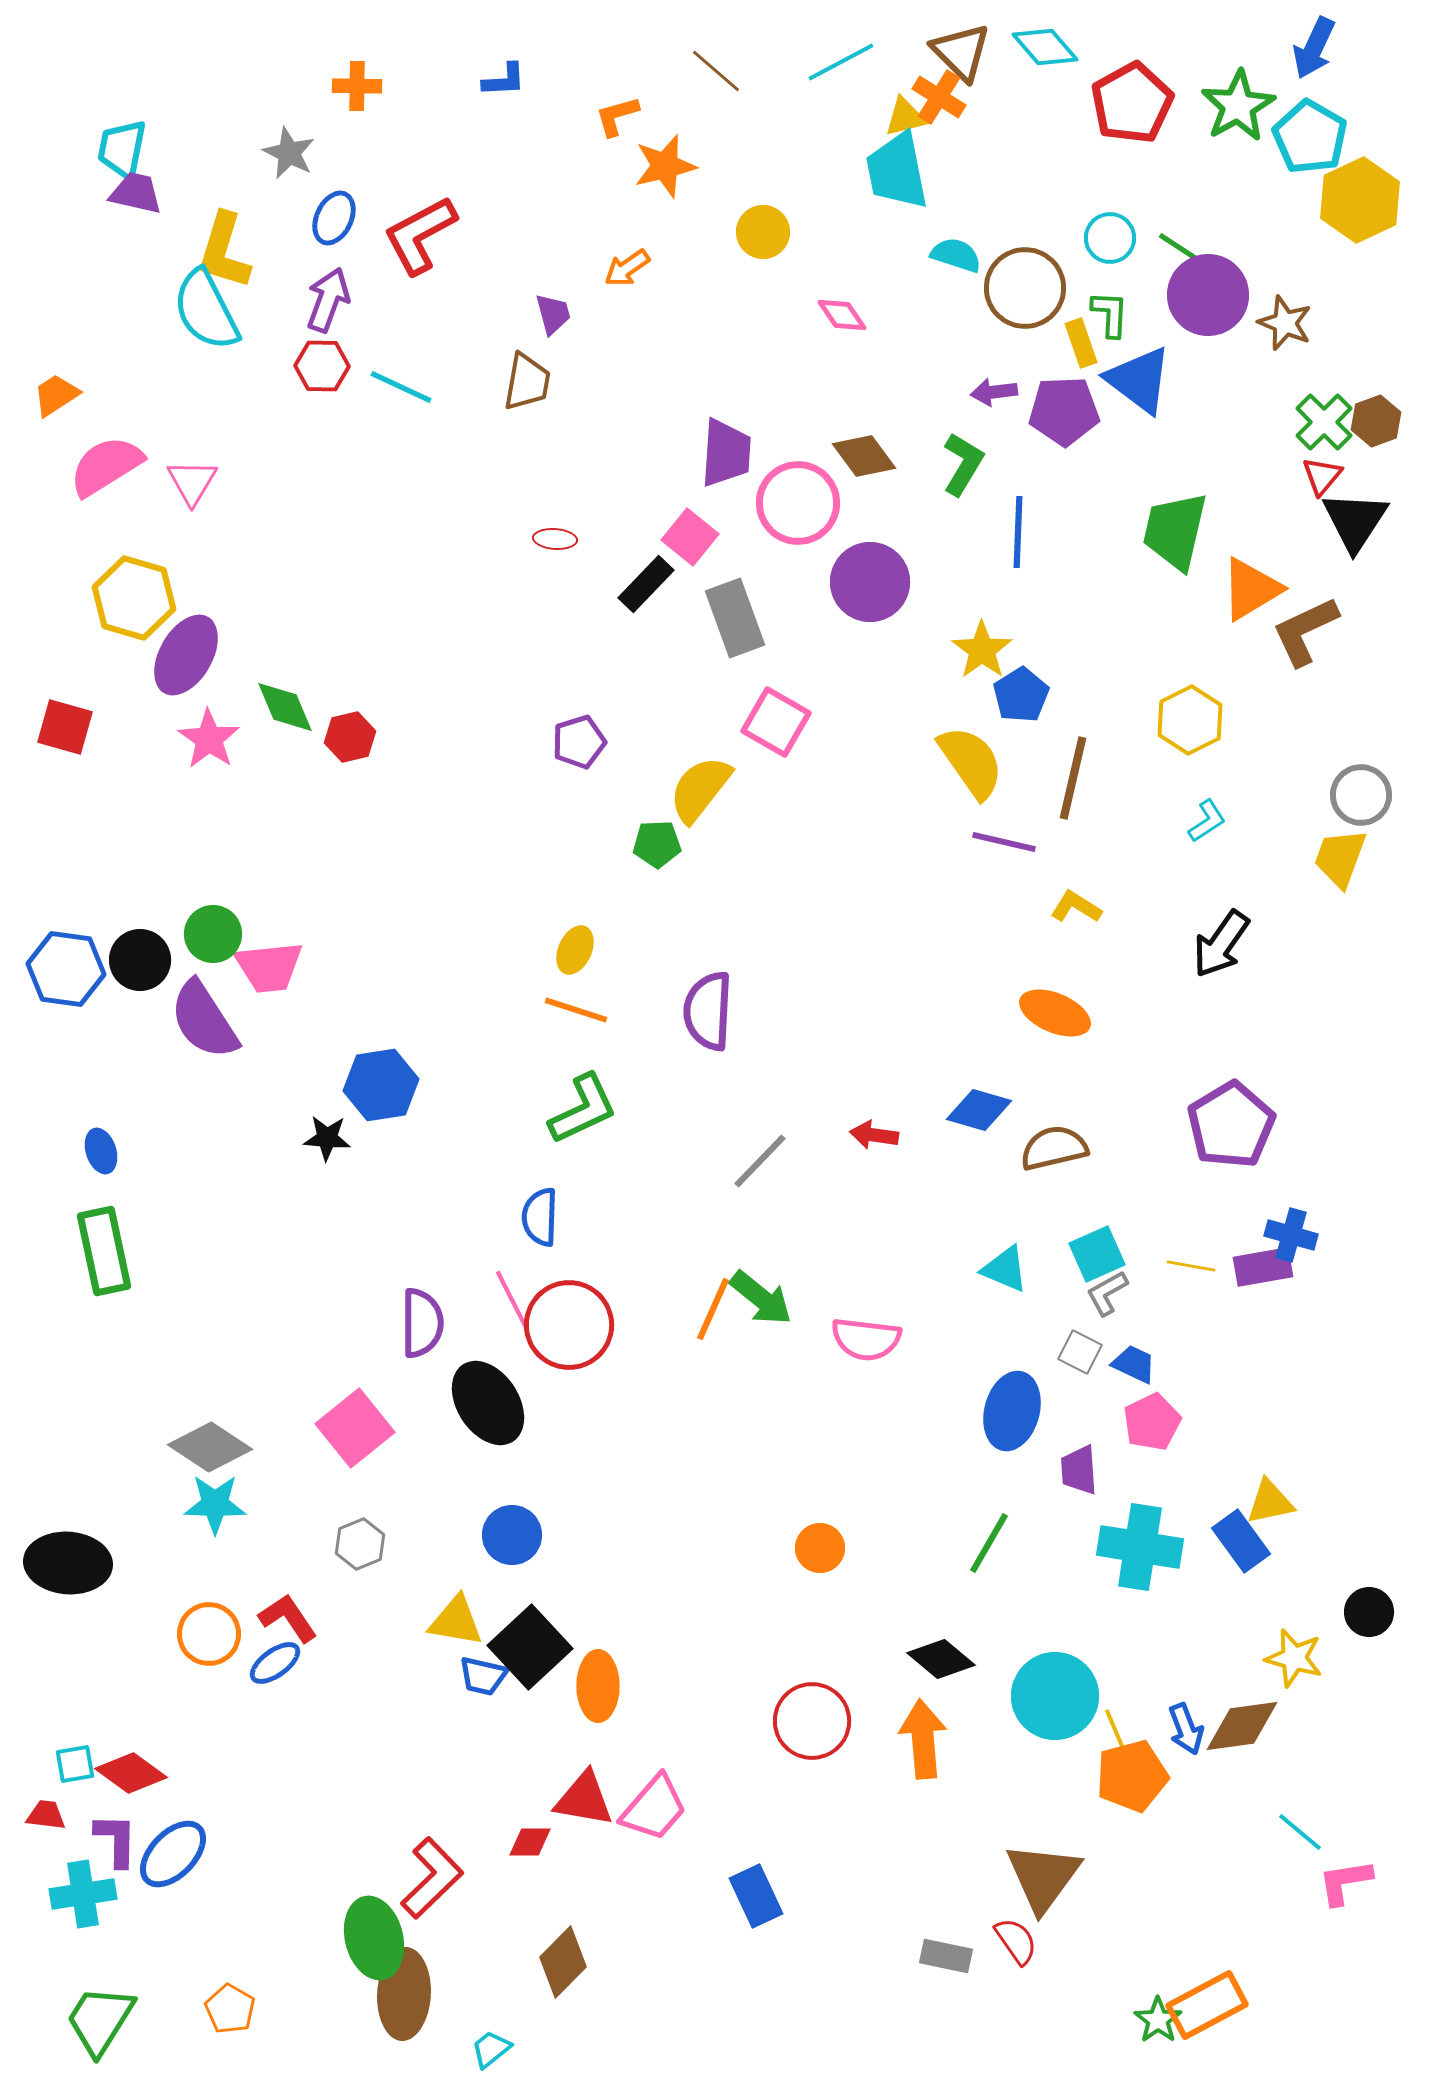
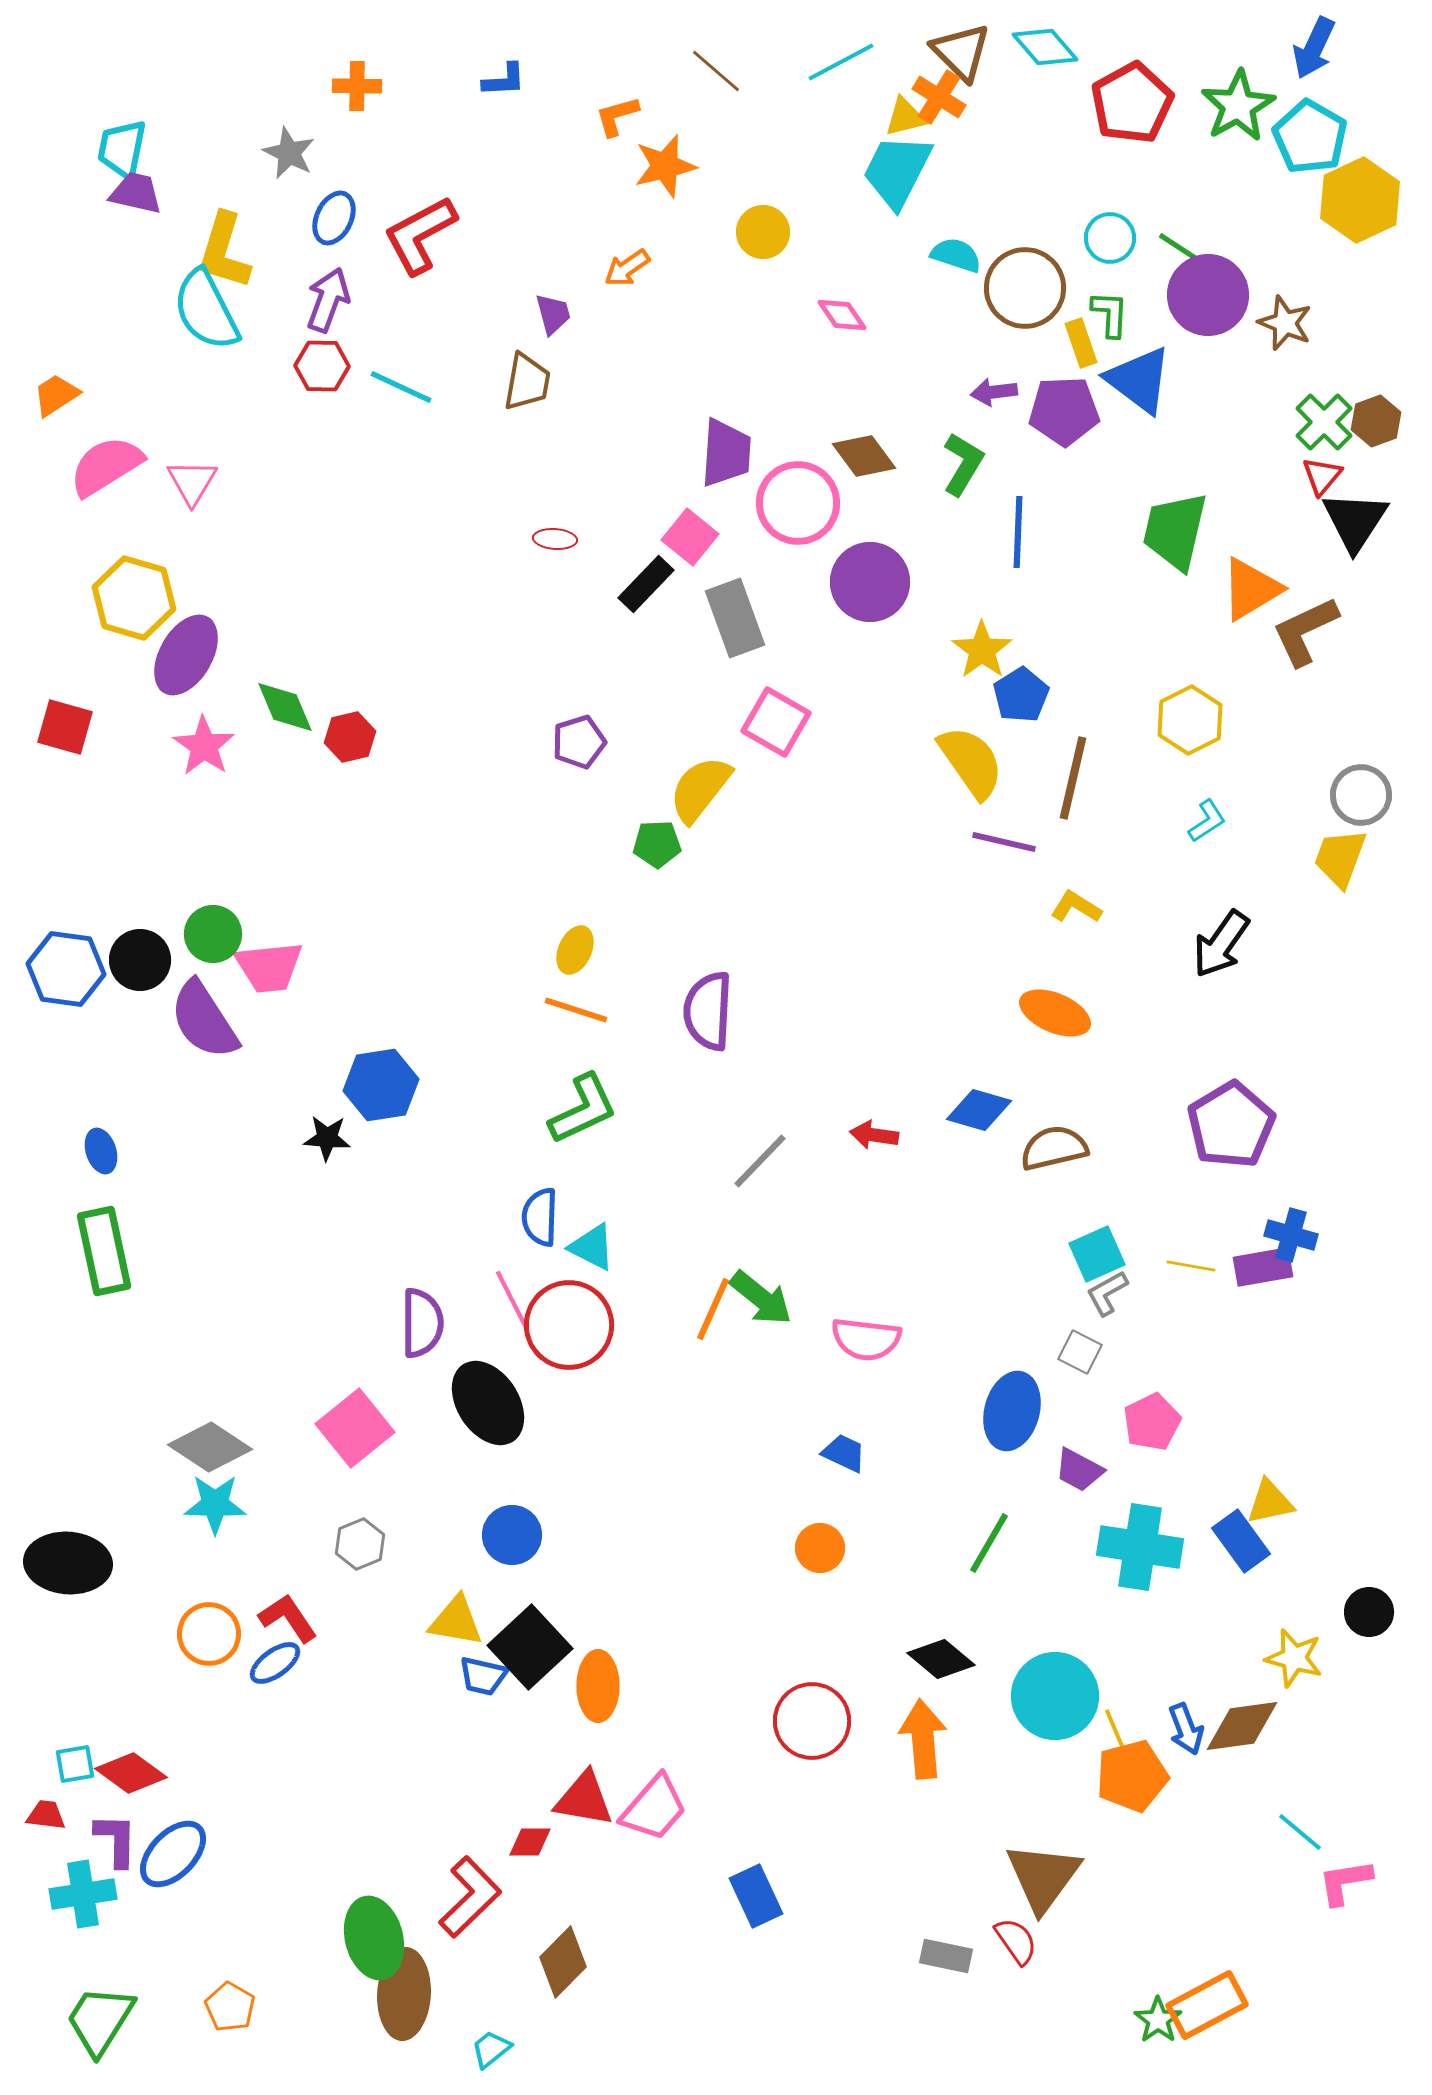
cyan trapezoid at (897, 171): rotated 38 degrees clockwise
pink star at (209, 739): moved 5 px left, 7 px down
cyan triangle at (1005, 1269): moved 413 px left, 22 px up; rotated 4 degrees clockwise
blue trapezoid at (1134, 1364): moved 290 px left, 89 px down
purple trapezoid at (1079, 1470): rotated 58 degrees counterclockwise
red L-shape at (432, 1878): moved 38 px right, 19 px down
orange pentagon at (230, 2009): moved 2 px up
